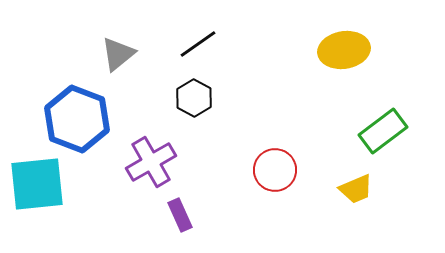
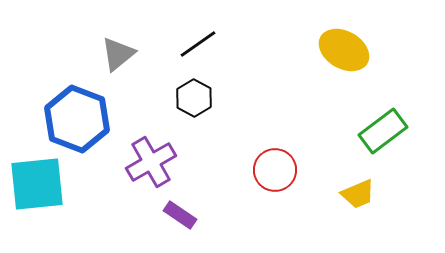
yellow ellipse: rotated 39 degrees clockwise
yellow trapezoid: moved 2 px right, 5 px down
purple rectangle: rotated 32 degrees counterclockwise
